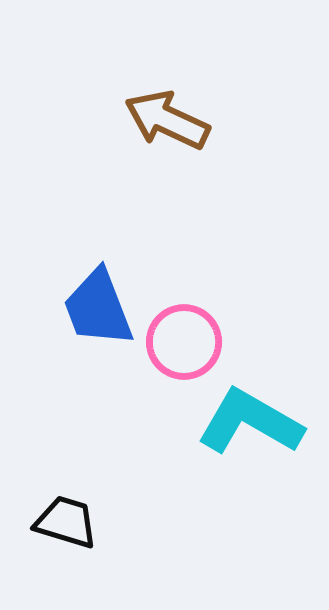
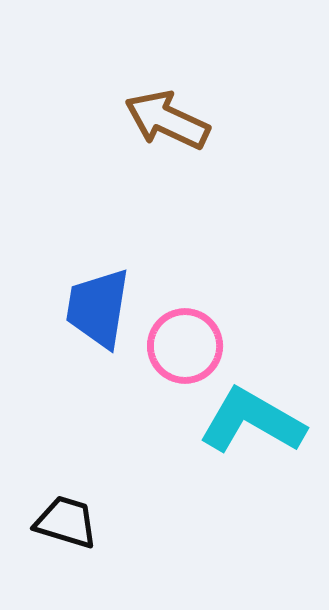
blue trapezoid: rotated 30 degrees clockwise
pink circle: moved 1 px right, 4 px down
cyan L-shape: moved 2 px right, 1 px up
